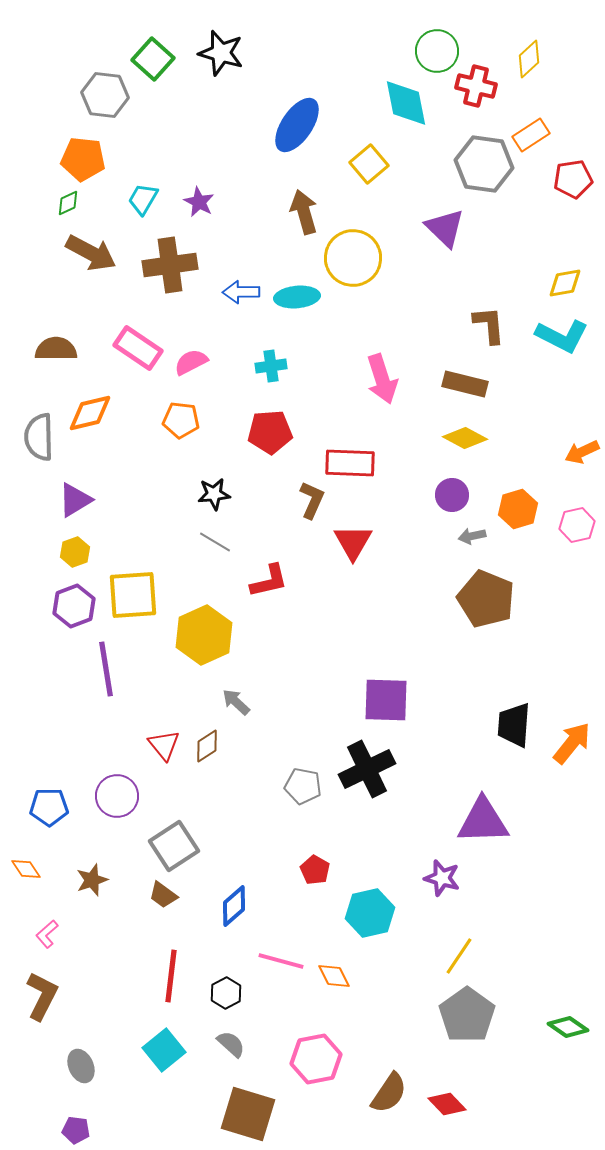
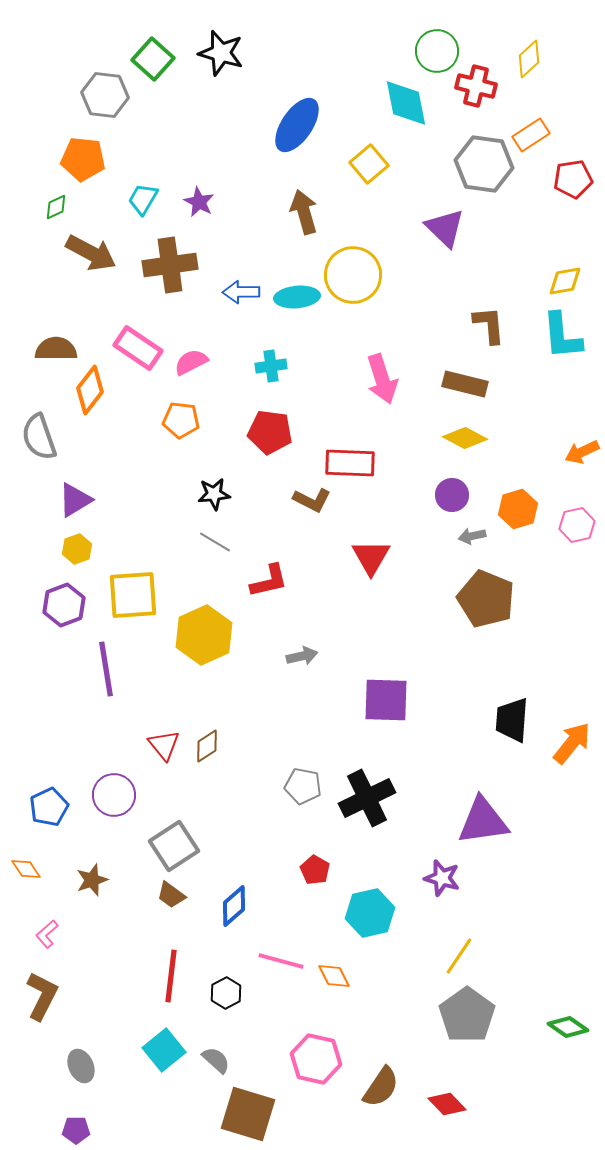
green diamond at (68, 203): moved 12 px left, 4 px down
yellow circle at (353, 258): moved 17 px down
yellow diamond at (565, 283): moved 2 px up
cyan L-shape at (562, 336): rotated 58 degrees clockwise
orange diamond at (90, 413): moved 23 px up; rotated 39 degrees counterclockwise
red pentagon at (270, 432): rotated 12 degrees clockwise
gray semicircle at (39, 437): rotated 18 degrees counterclockwise
brown L-shape at (312, 500): rotated 93 degrees clockwise
red triangle at (353, 542): moved 18 px right, 15 px down
yellow hexagon at (75, 552): moved 2 px right, 3 px up
purple hexagon at (74, 606): moved 10 px left, 1 px up
gray arrow at (236, 702): moved 66 px right, 46 px up; rotated 124 degrees clockwise
black trapezoid at (514, 725): moved 2 px left, 5 px up
black cross at (367, 769): moved 29 px down
purple circle at (117, 796): moved 3 px left, 1 px up
blue pentagon at (49, 807): rotated 24 degrees counterclockwise
purple triangle at (483, 821): rotated 6 degrees counterclockwise
brown trapezoid at (163, 895): moved 8 px right
gray semicircle at (231, 1044): moved 15 px left, 16 px down
pink hexagon at (316, 1059): rotated 24 degrees clockwise
brown semicircle at (389, 1093): moved 8 px left, 6 px up
purple pentagon at (76, 1130): rotated 8 degrees counterclockwise
